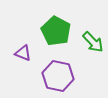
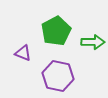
green pentagon: rotated 16 degrees clockwise
green arrow: rotated 45 degrees counterclockwise
